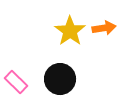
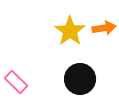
black circle: moved 20 px right
